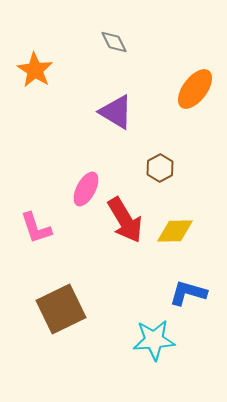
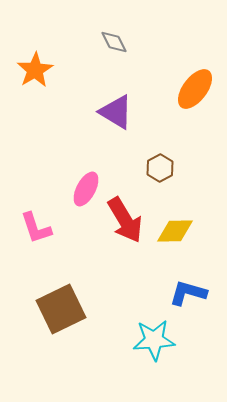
orange star: rotated 9 degrees clockwise
